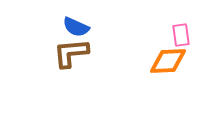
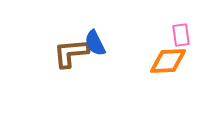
blue semicircle: moved 19 px right, 16 px down; rotated 40 degrees clockwise
